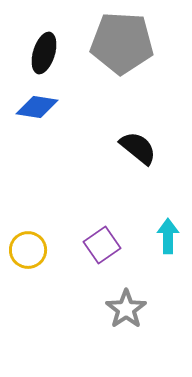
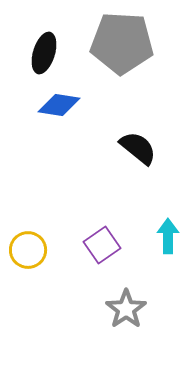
blue diamond: moved 22 px right, 2 px up
